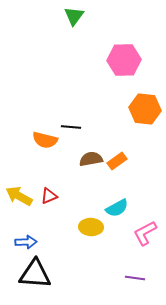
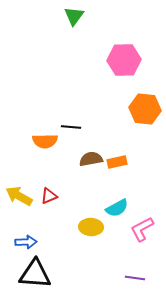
orange semicircle: moved 1 px down; rotated 15 degrees counterclockwise
orange rectangle: moved 1 px down; rotated 24 degrees clockwise
pink L-shape: moved 3 px left, 4 px up
